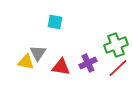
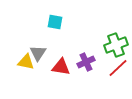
purple cross: moved 2 px left, 1 px up
